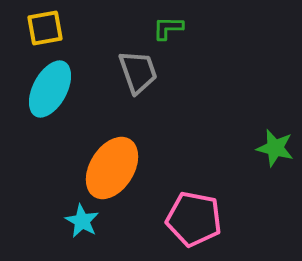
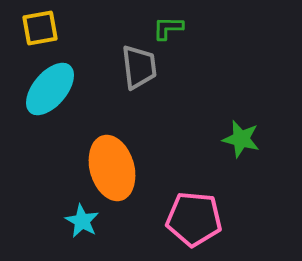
yellow square: moved 5 px left
gray trapezoid: moved 1 px right, 5 px up; rotated 12 degrees clockwise
cyan ellipse: rotated 12 degrees clockwise
green star: moved 34 px left, 9 px up
orange ellipse: rotated 48 degrees counterclockwise
pink pentagon: rotated 6 degrees counterclockwise
